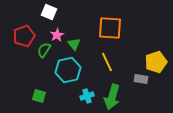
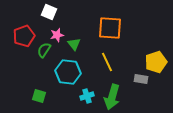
pink star: rotated 16 degrees clockwise
cyan hexagon: moved 2 px down; rotated 20 degrees clockwise
